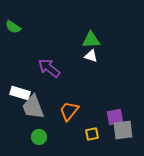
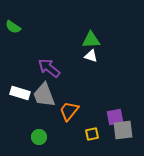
gray trapezoid: moved 11 px right, 12 px up
